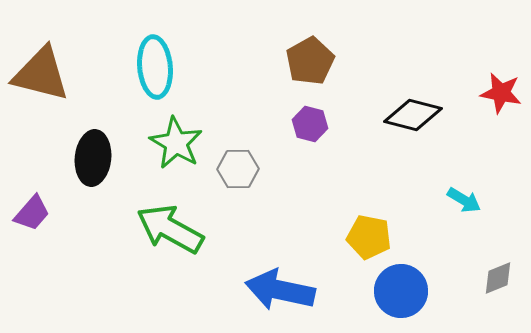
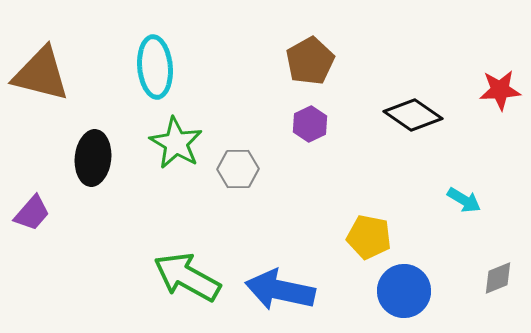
red star: moved 1 px left, 3 px up; rotated 15 degrees counterclockwise
black diamond: rotated 20 degrees clockwise
purple hexagon: rotated 20 degrees clockwise
green arrow: moved 17 px right, 48 px down
blue circle: moved 3 px right
